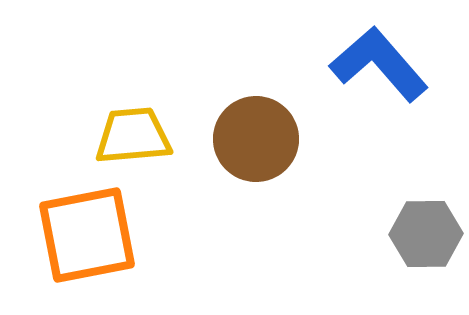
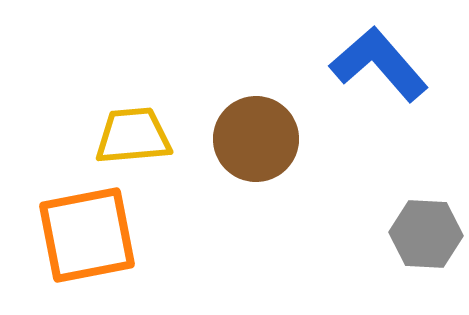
gray hexagon: rotated 4 degrees clockwise
